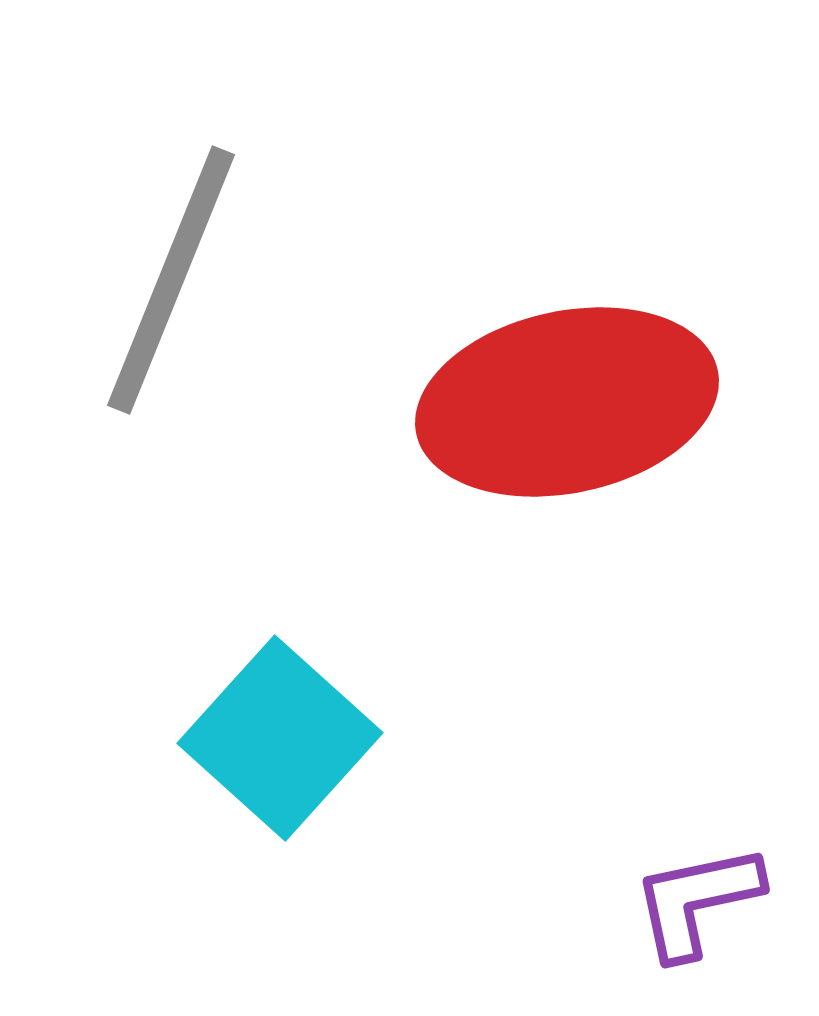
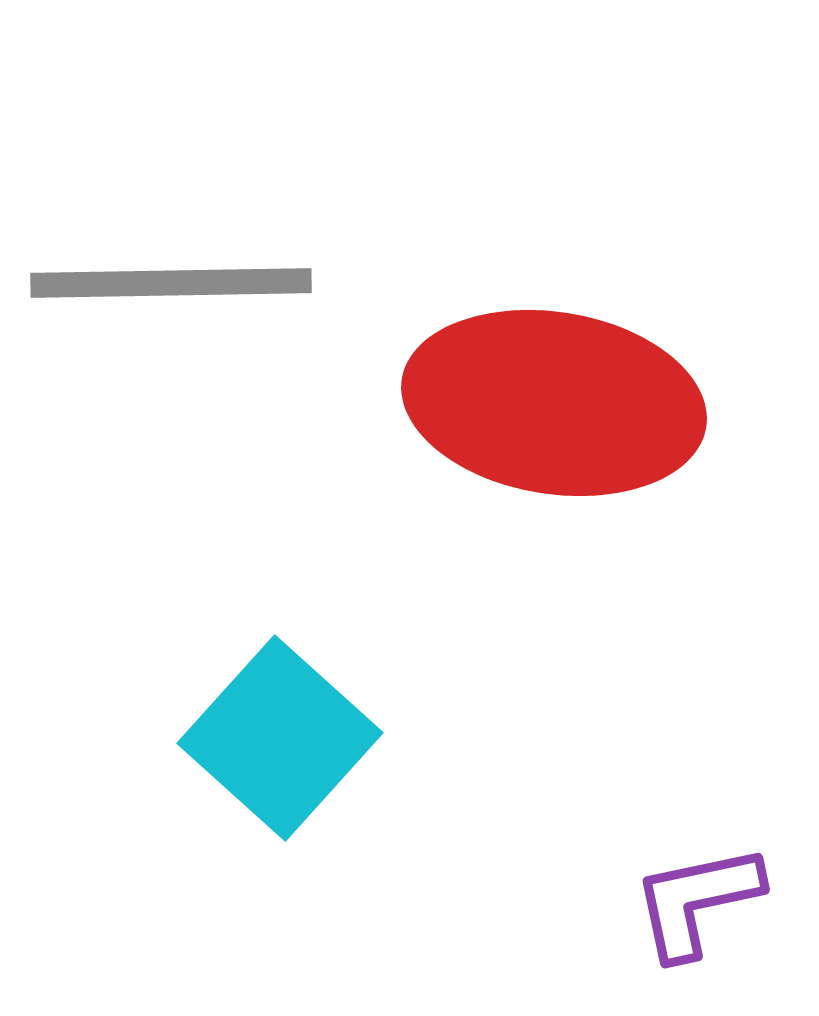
gray line: moved 3 px down; rotated 67 degrees clockwise
red ellipse: moved 13 px left, 1 px down; rotated 21 degrees clockwise
